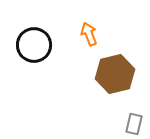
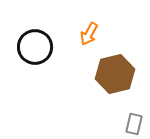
orange arrow: rotated 130 degrees counterclockwise
black circle: moved 1 px right, 2 px down
